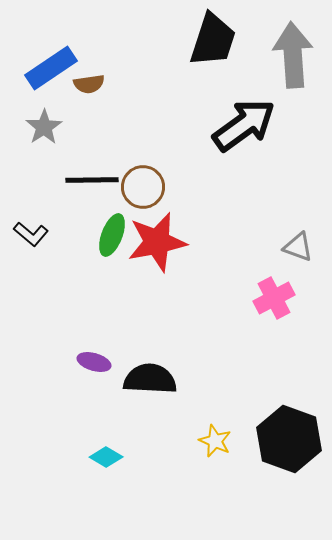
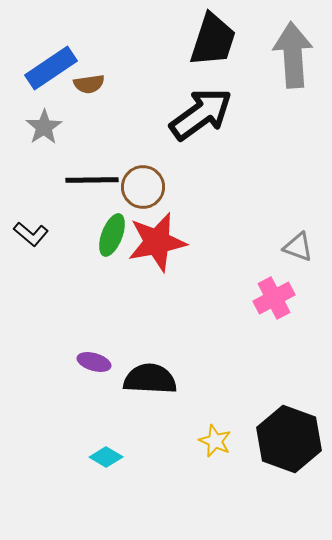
black arrow: moved 43 px left, 11 px up
